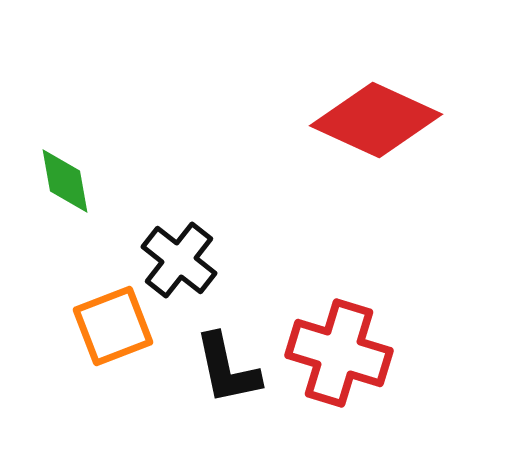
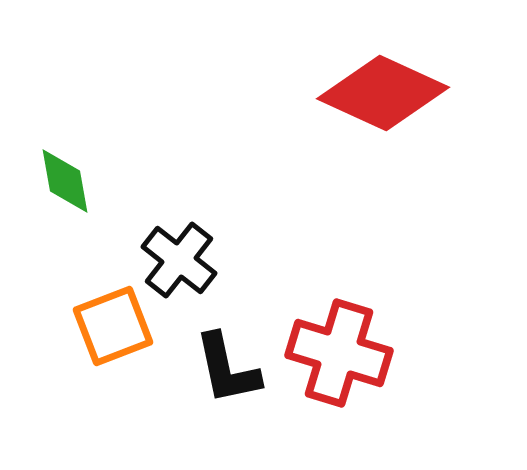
red diamond: moved 7 px right, 27 px up
